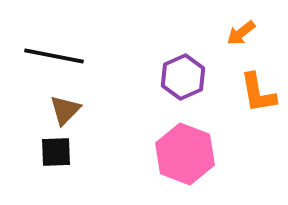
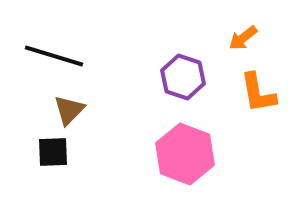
orange arrow: moved 2 px right, 5 px down
black line: rotated 6 degrees clockwise
purple hexagon: rotated 18 degrees counterclockwise
brown triangle: moved 4 px right
black square: moved 3 px left
